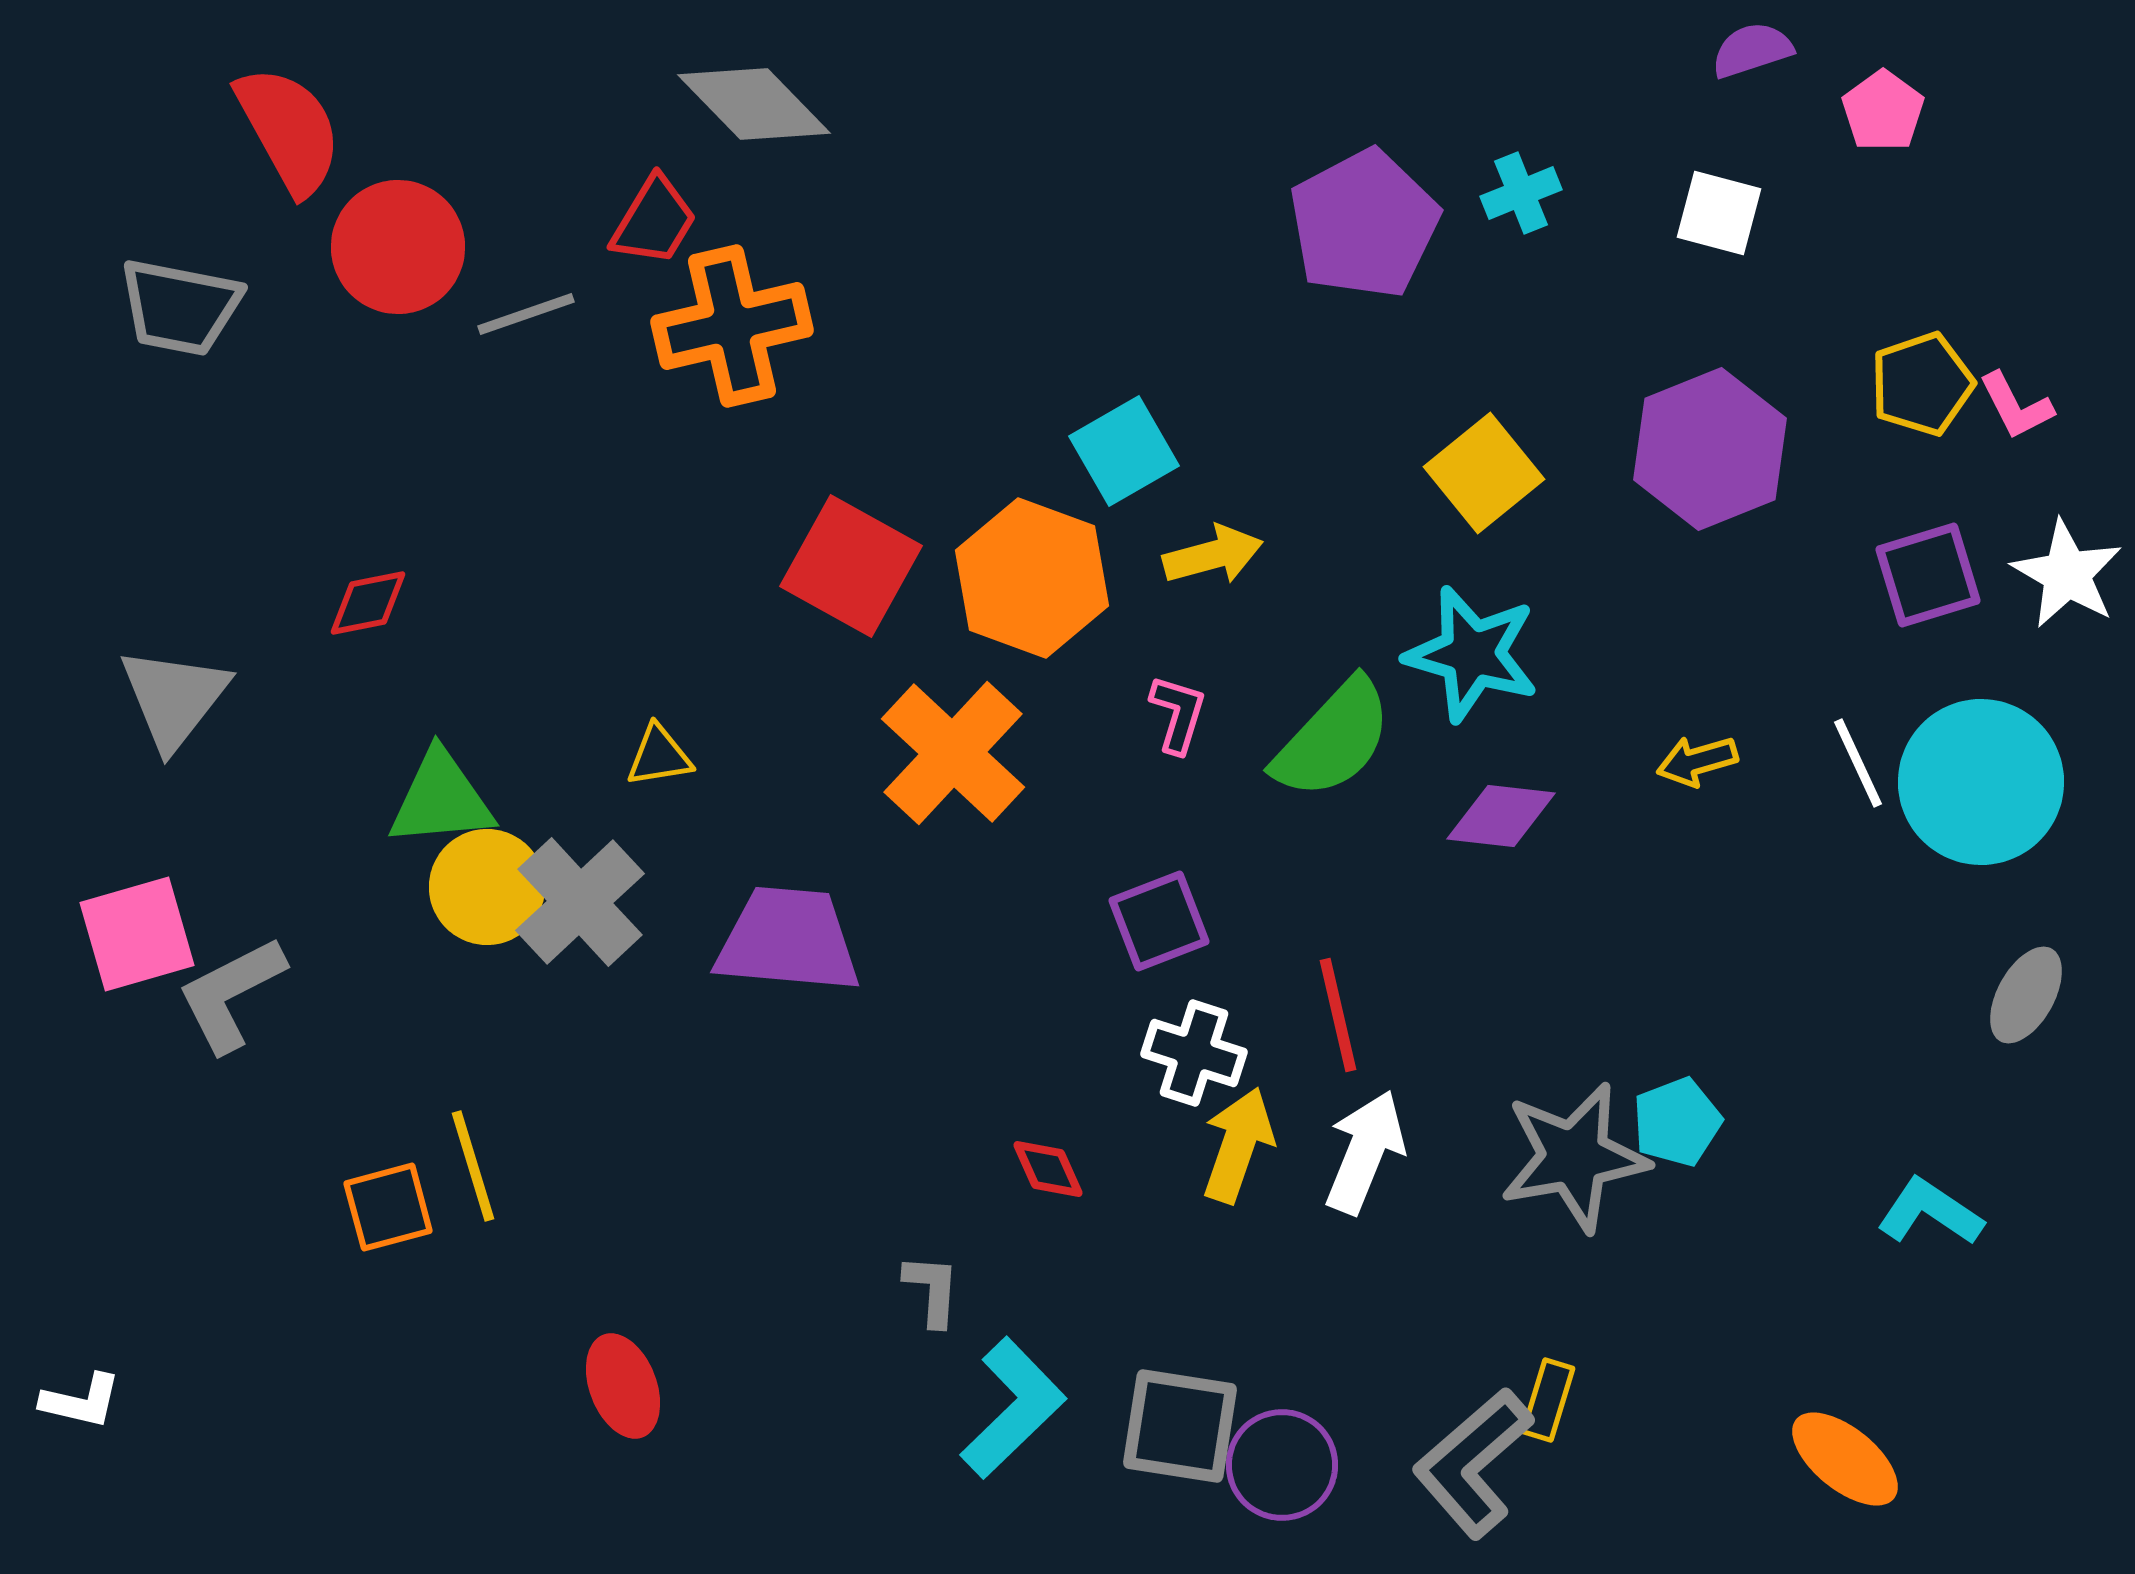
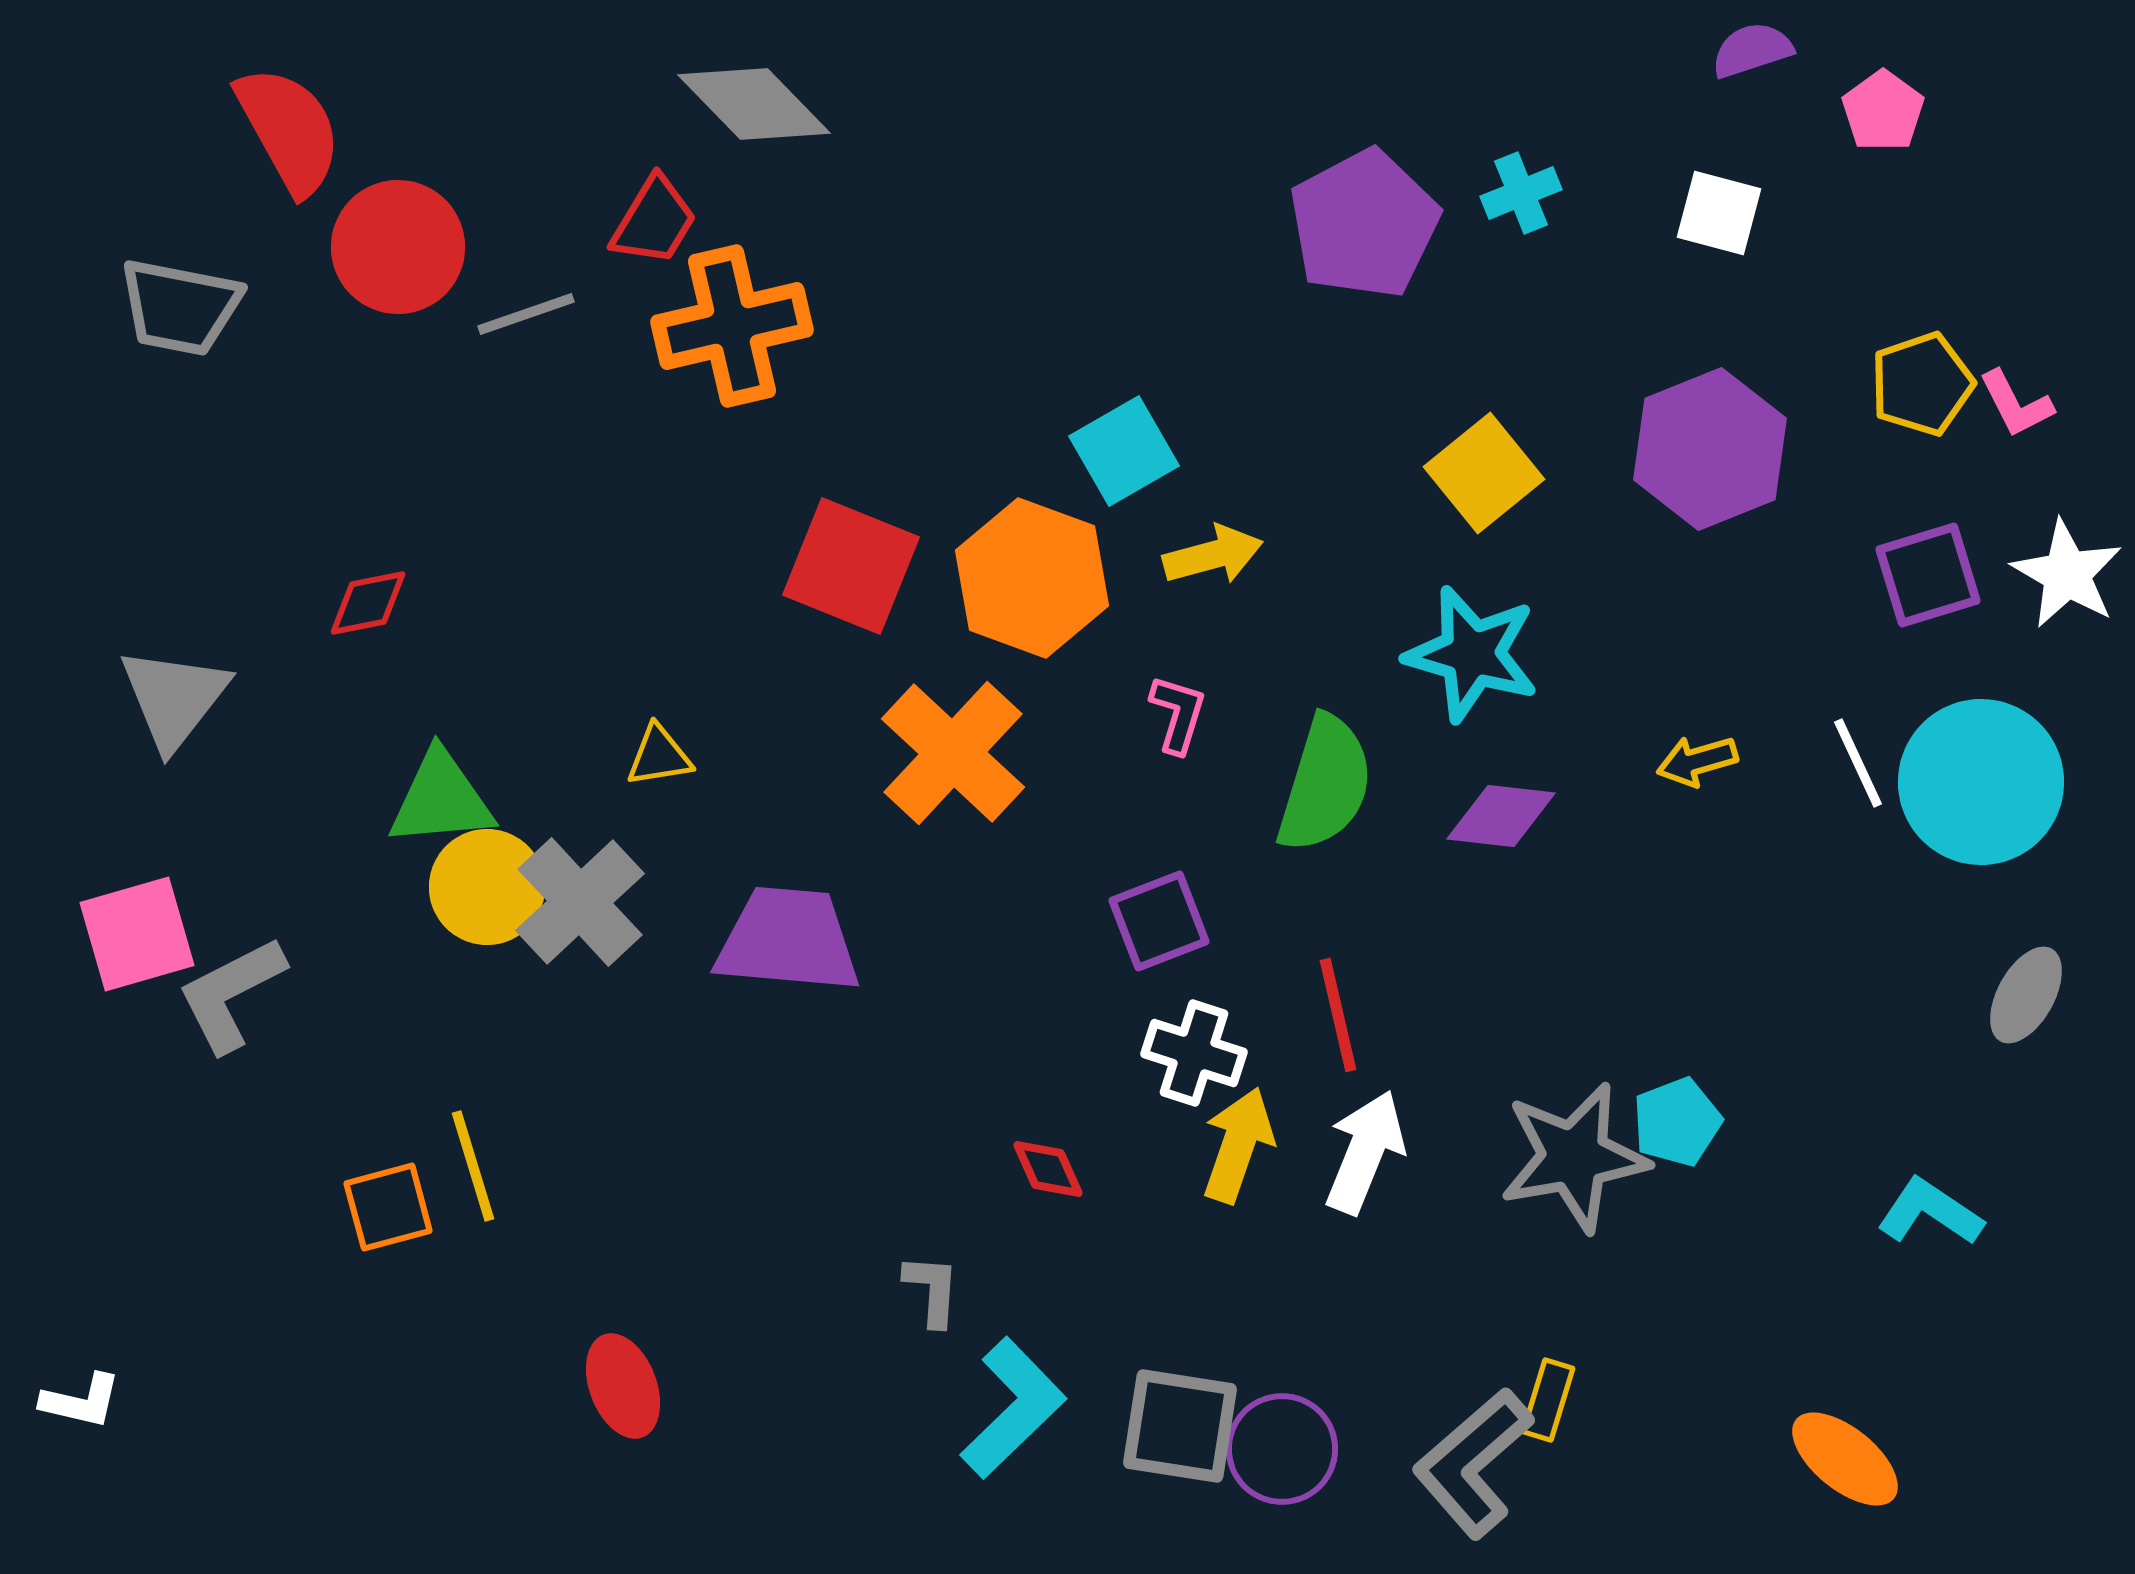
pink L-shape at (2016, 406): moved 2 px up
red square at (851, 566): rotated 7 degrees counterclockwise
green semicircle at (1333, 739): moved 8 px left, 45 px down; rotated 26 degrees counterclockwise
purple circle at (1282, 1465): moved 16 px up
